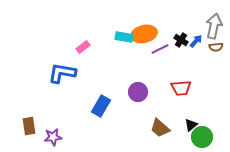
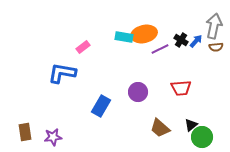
brown rectangle: moved 4 px left, 6 px down
